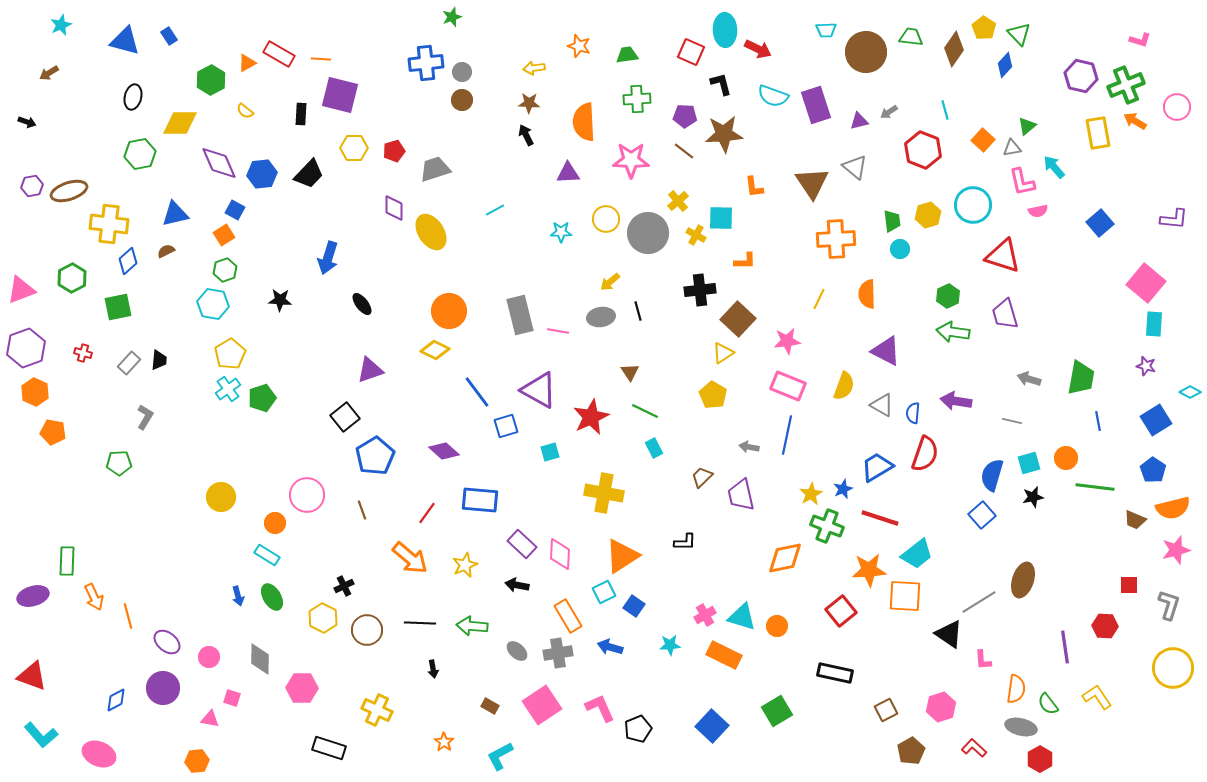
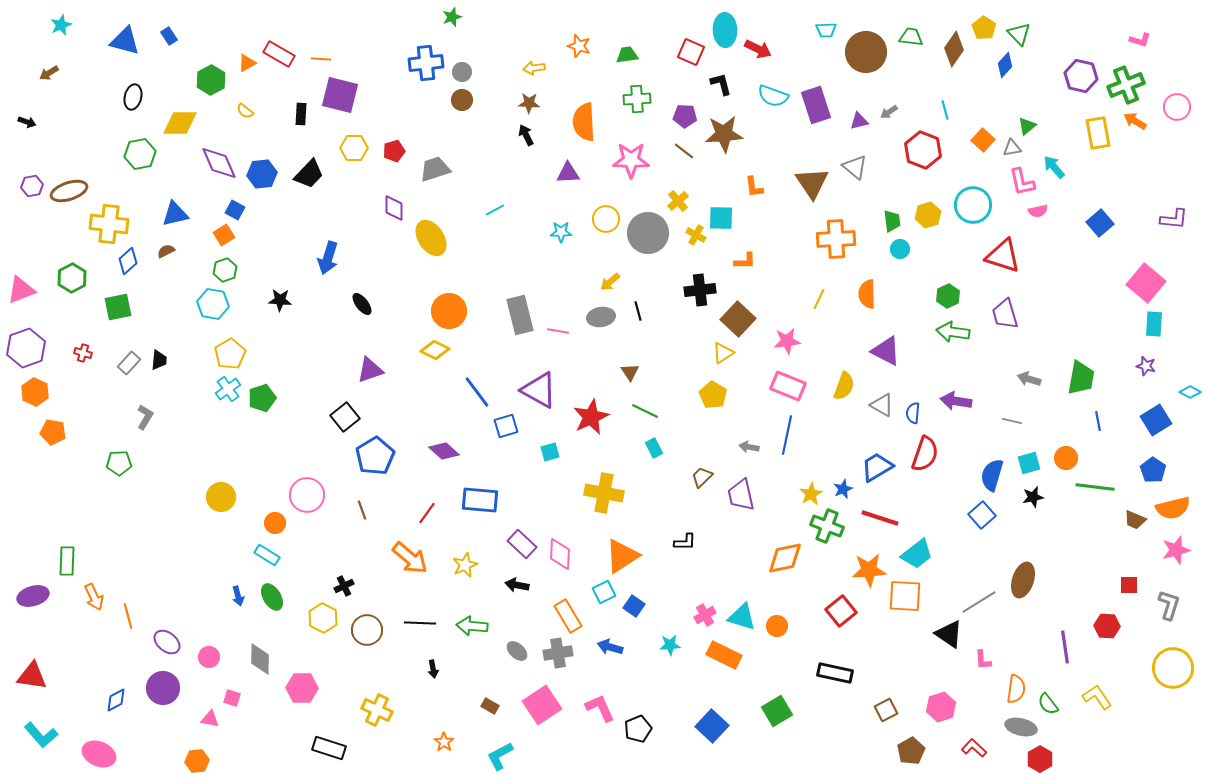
yellow ellipse at (431, 232): moved 6 px down
red hexagon at (1105, 626): moved 2 px right
red triangle at (32, 676): rotated 12 degrees counterclockwise
